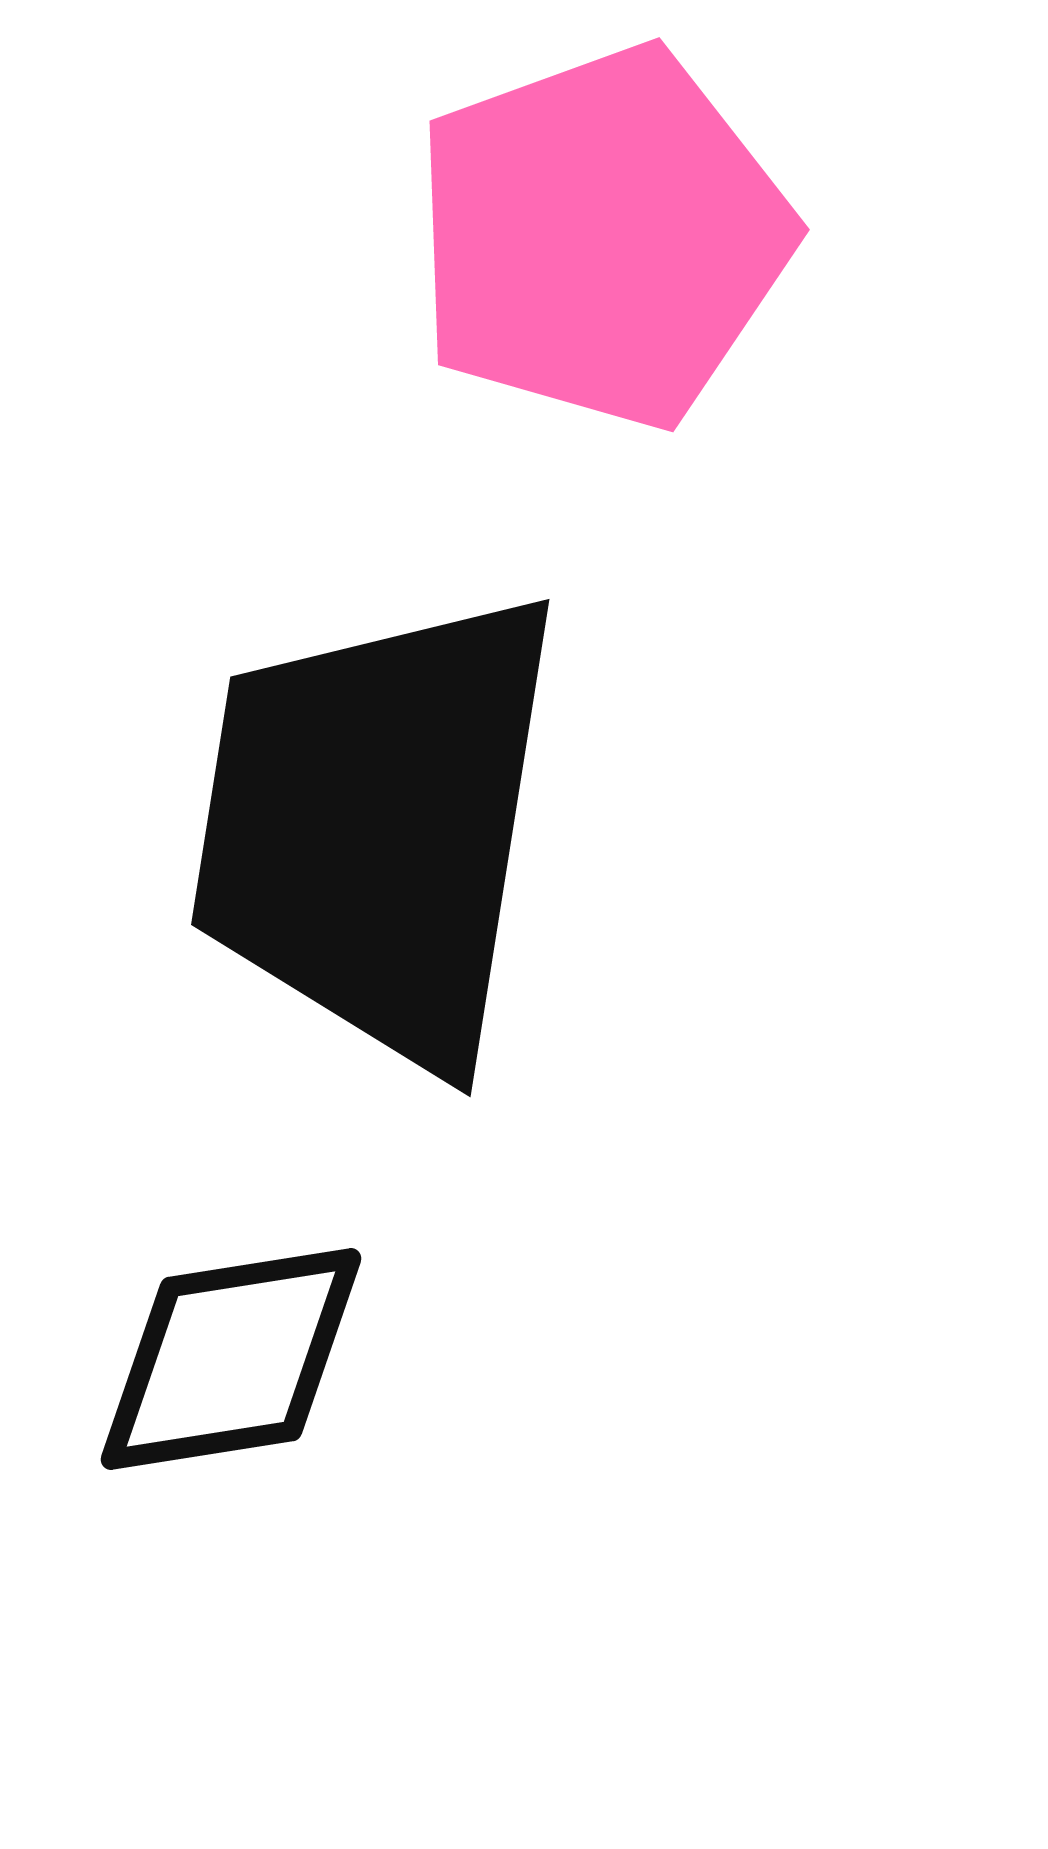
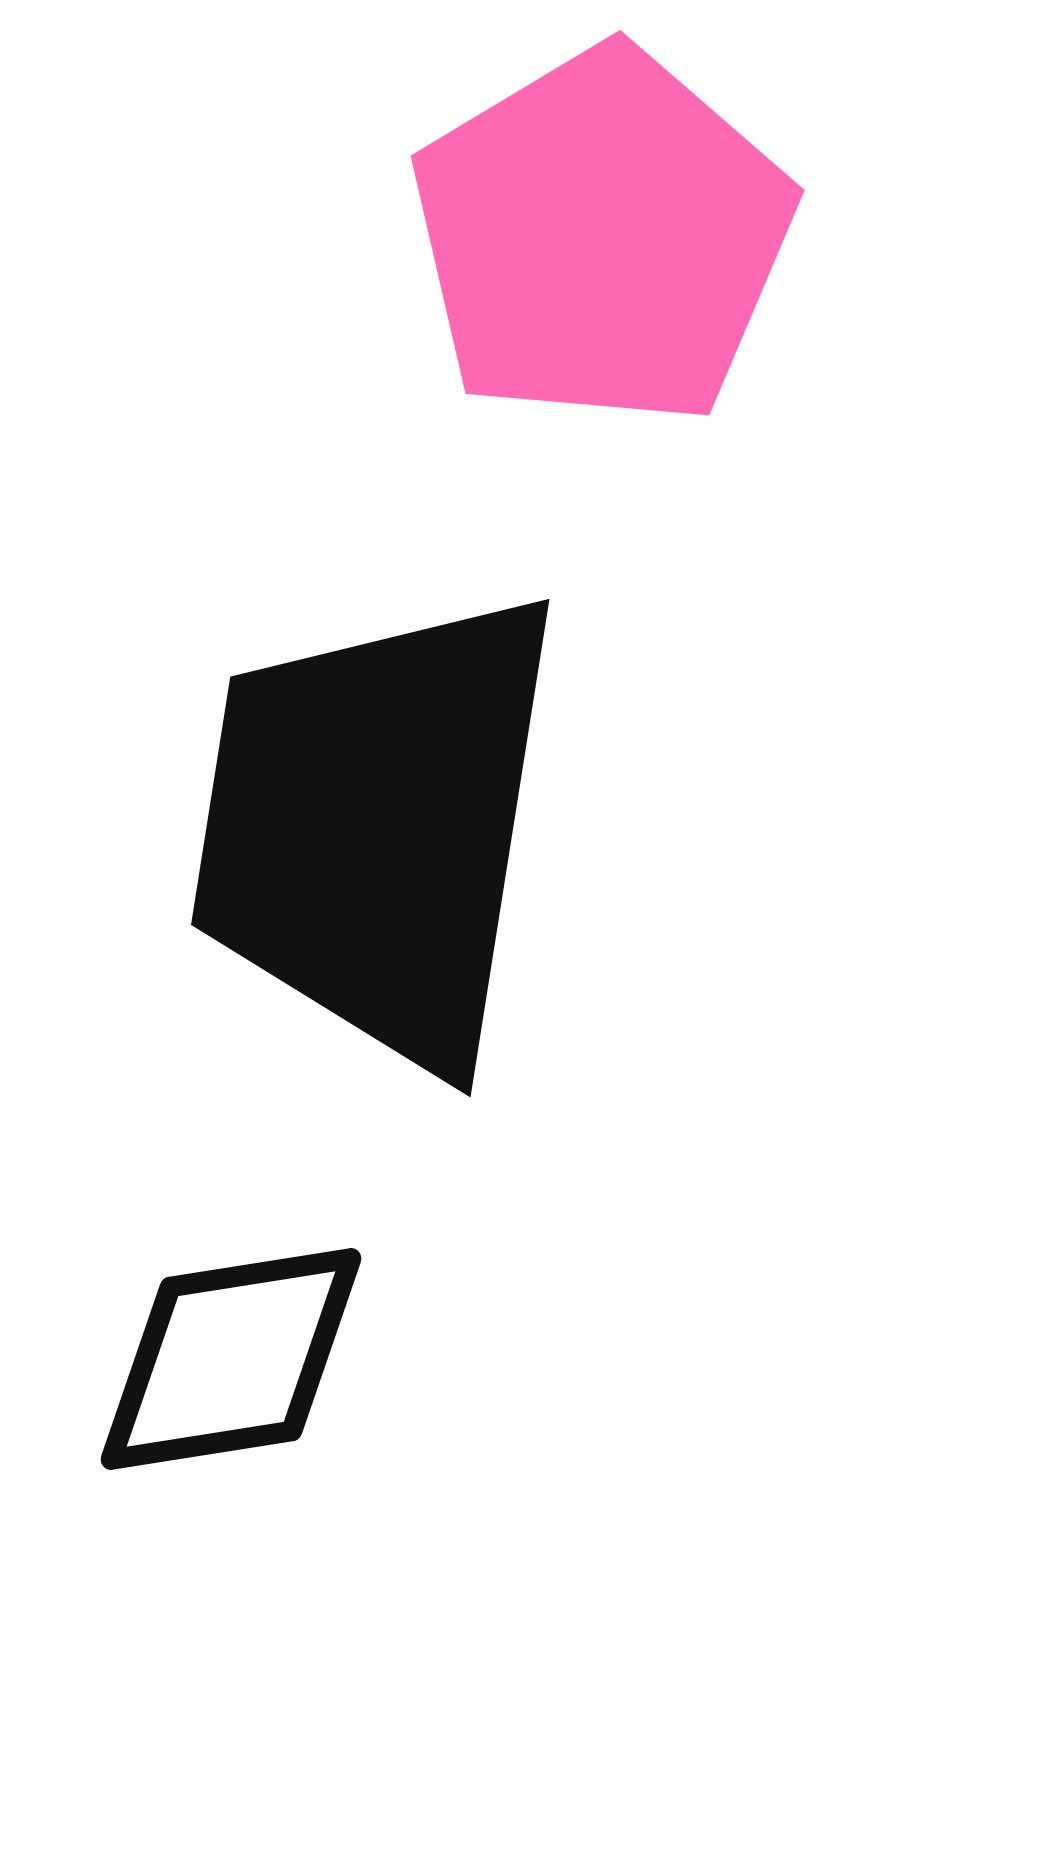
pink pentagon: rotated 11 degrees counterclockwise
